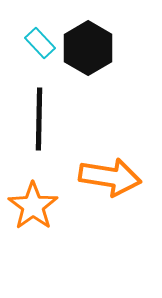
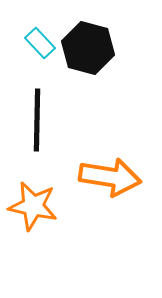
black hexagon: rotated 15 degrees counterclockwise
black line: moved 2 px left, 1 px down
orange star: rotated 24 degrees counterclockwise
